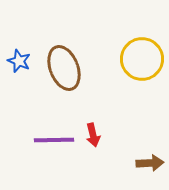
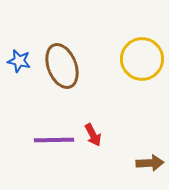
blue star: rotated 10 degrees counterclockwise
brown ellipse: moved 2 px left, 2 px up
red arrow: rotated 15 degrees counterclockwise
